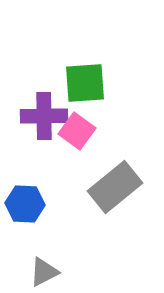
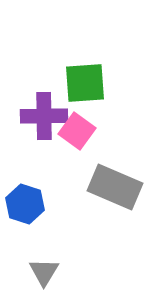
gray rectangle: rotated 62 degrees clockwise
blue hexagon: rotated 15 degrees clockwise
gray triangle: rotated 32 degrees counterclockwise
